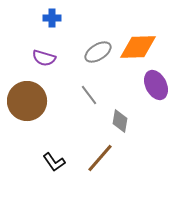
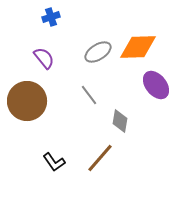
blue cross: moved 1 px left, 1 px up; rotated 18 degrees counterclockwise
purple semicircle: rotated 145 degrees counterclockwise
purple ellipse: rotated 12 degrees counterclockwise
